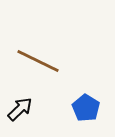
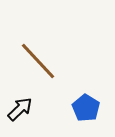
brown line: rotated 21 degrees clockwise
